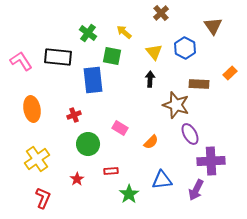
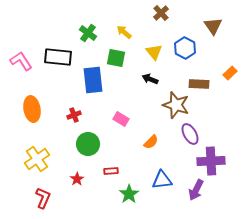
green square: moved 4 px right, 2 px down
black arrow: rotated 70 degrees counterclockwise
pink rectangle: moved 1 px right, 9 px up
